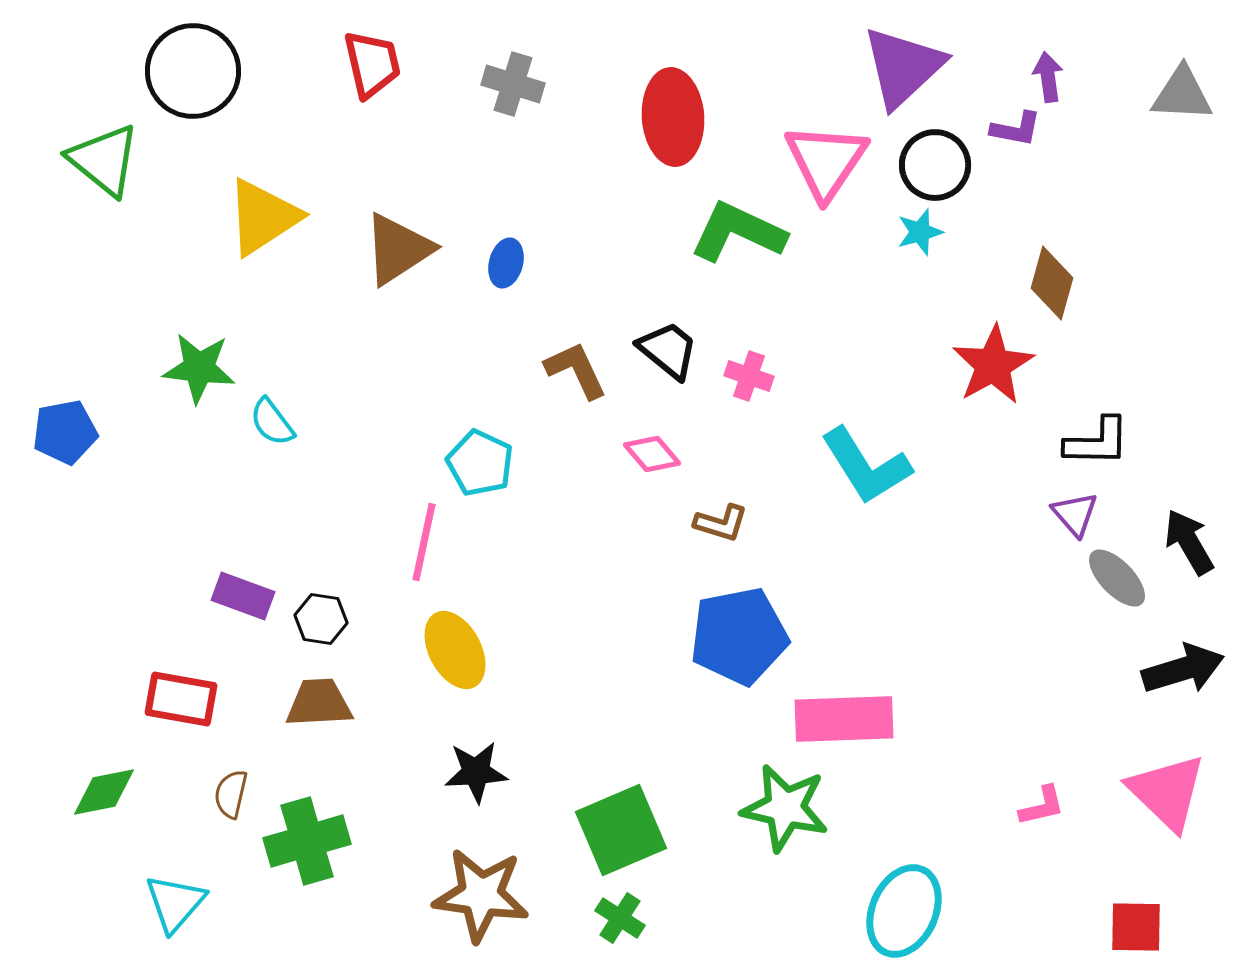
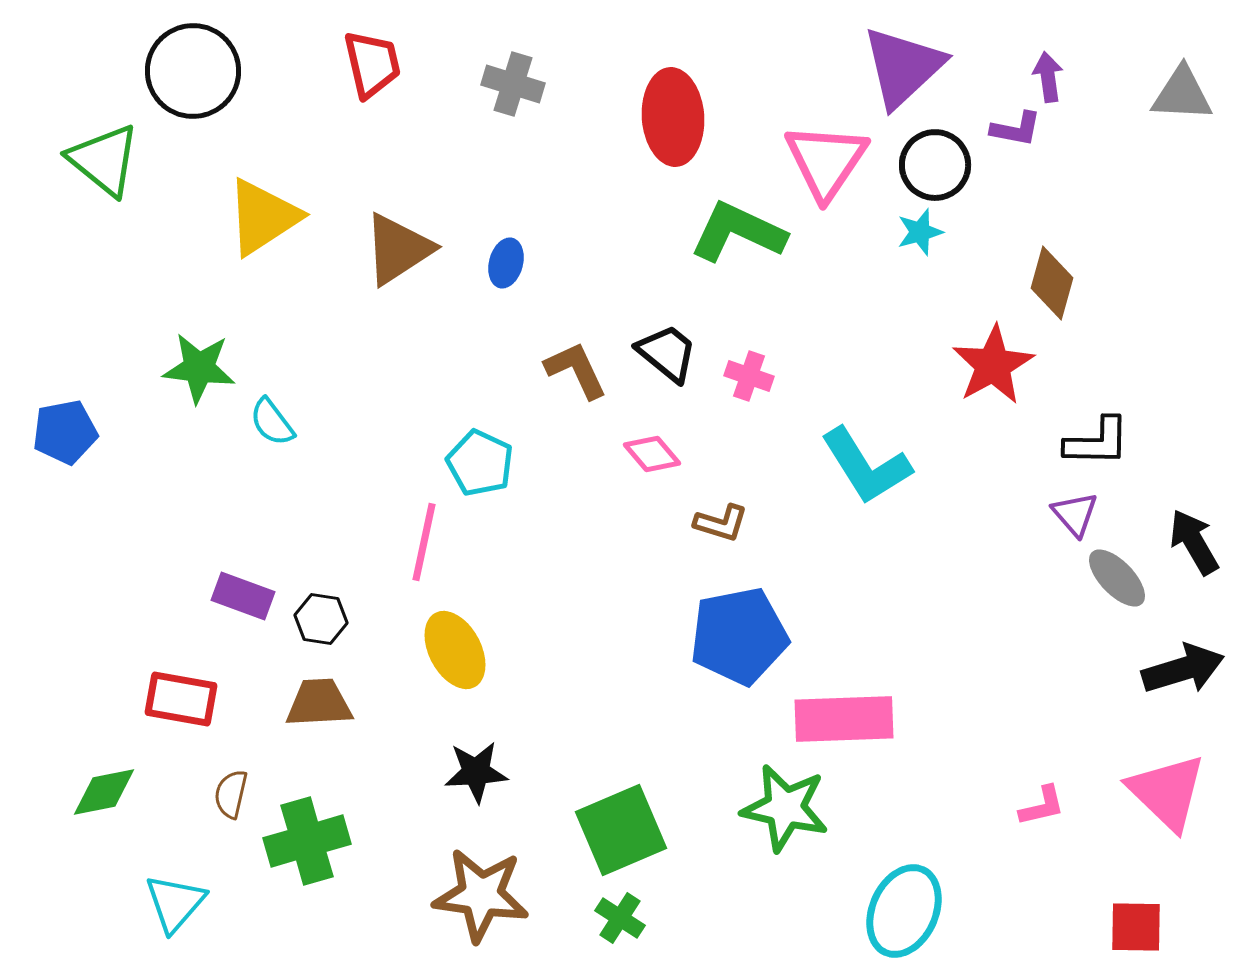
black trapezoid at (668, 350): moved 1 px left, 3 px down
black arrow at (1189, 542): moved 5 px right
